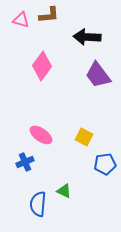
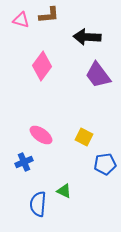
blue cross: moved 1 px left
